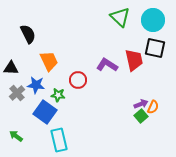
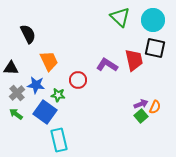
orange semicircle: moved 2 px right
green arrow: moved 22 px up
